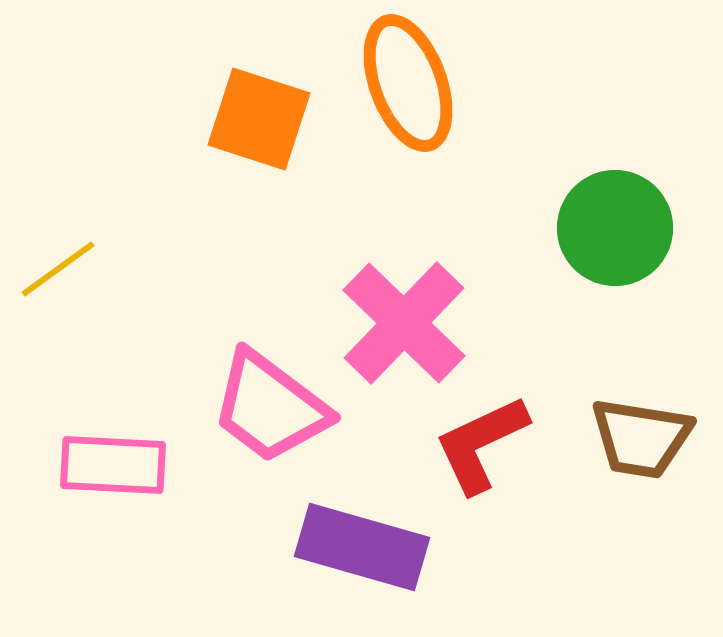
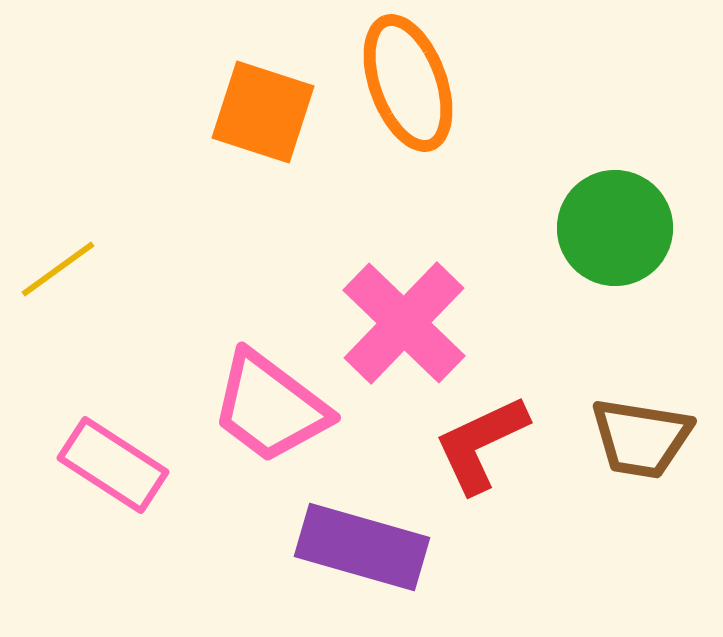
orange square: moved 4 px right, 7 px up
pink rectangle: rotated 30 degrees clockwise
